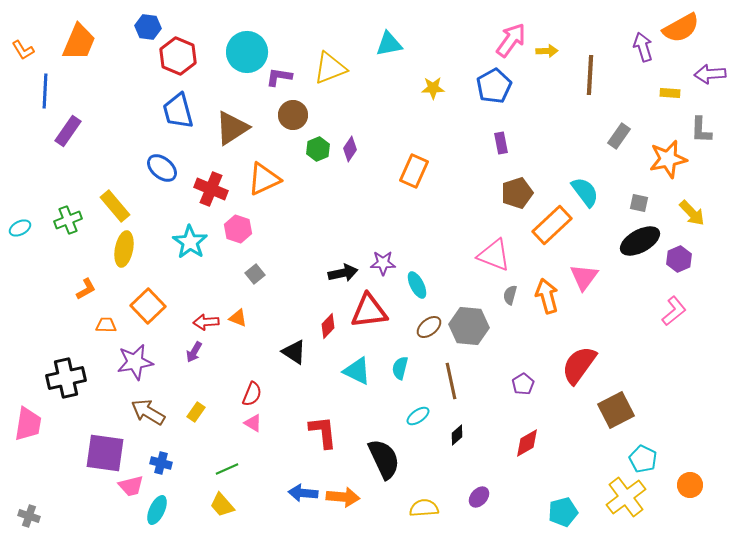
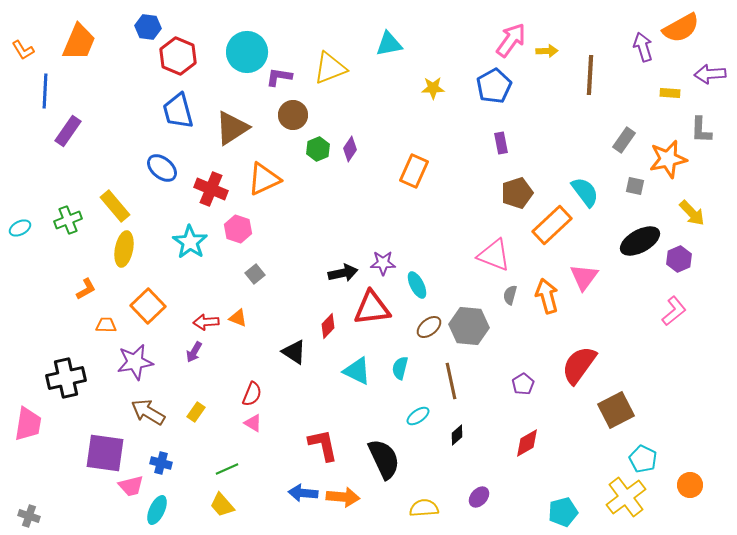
gray rectangle at (619, 136): moved 5 px right, 4 px down
gray square at (639, 203): moved 4 px left, 17 px up
red triangle at (369, 311): moved 3 px right, 3 px up
red L-shape at (323, 432): moved 13 px down; rotated 6 degrees counterclockwise
